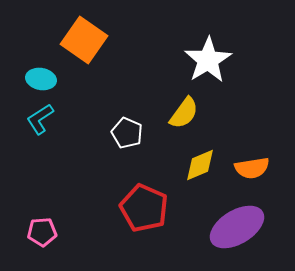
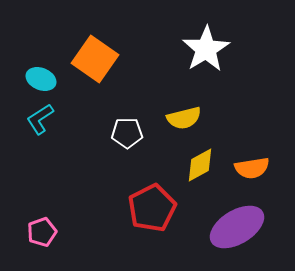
orange square: moved 11 px right, 19 px down
white star: moved 2 px left, 11 px up
cyan ellipse: rotated 12 degrees clockwise
yellow semicircle: moved 5 px down; rotated 40 degrees clockwise
white pentagon: rotated 24 degrees counterclockwise
yellow diamond: rotated 6 degrees counterclockwise
red pentagon: moved 8 px right; rotated 21 degrees clockwise
pink pentagon: rotated 16 degrees counterclockwise
